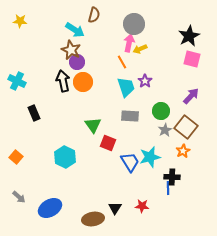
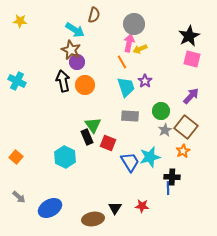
orange circle: moved 2 px right, 3 px down
black rectangle: moved 53 px right, 24 px down
